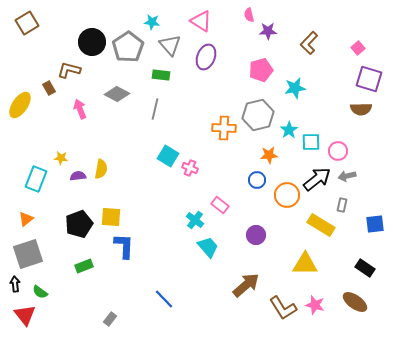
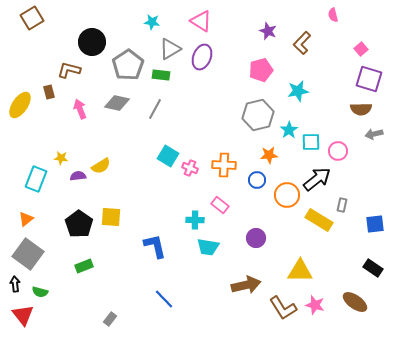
pink semicircle at (249, 15): moved 84 px right
brown square at (27, 23): moved 5 px right, 5 px up
purple star at (268, 31): rotated 24 degrees clockwise
brown L-shape at (309, 43): moved 7 px left
gray triangle at (170, 45): moved 4 px down; rotated 40 degrees clockwise
gray pentagon at (128, 47): moved 18 px down
pink square at (358, 48): moved 3 px right, 1 px down
purple ellipse at (206, 57): moved 4 px left
brown rectangle at (49, 88): moved 4 px down; rotated 16 degrees clockwise
cyan star at (295, 88): moved 3 px right, 3 px down
gray diamond at (117, 94): moved 9 px down; rotated 15 degrees counterclockwise
gray line at (155, 109): rotated 15 degrees clockwise
orange cross at (224, 128): moved 37 px down
yellow semicircle at (101, 169): moved 3 px up; rotated 48 degrees clockwise
gray arrow at (347, 176): moved 27 px right, 42 px up
cyan cross at (195, 220): rotated 36 degrees counterclockwise
black pentagon at (79, 224): rotated 16 degrees counterclockwise
yellow rectangle at (321, 225): moved 2 px left, 5 px up
purple circle at (256, 235): moved 3 px down
blue L-shape at (124, 246): moved 31 px right; rotated 16 degrees counterclockwise
cyan trapezoid at (208, 247): rotated 140 degrees clockwise
gray square at (28, 254): rotated 36 degrees counterclockwise
yellow triangle at (305, 264): moved 5 px left, 7 px down
black rectangle at (365, 268): moved 8 px right
brown arrow at (246, 285): rotated 28 degrees clockwise
green semicircle at (40, 292): rotated 21 degrees counterclockwise
red triangle at (25, 315): moved 2 px left
